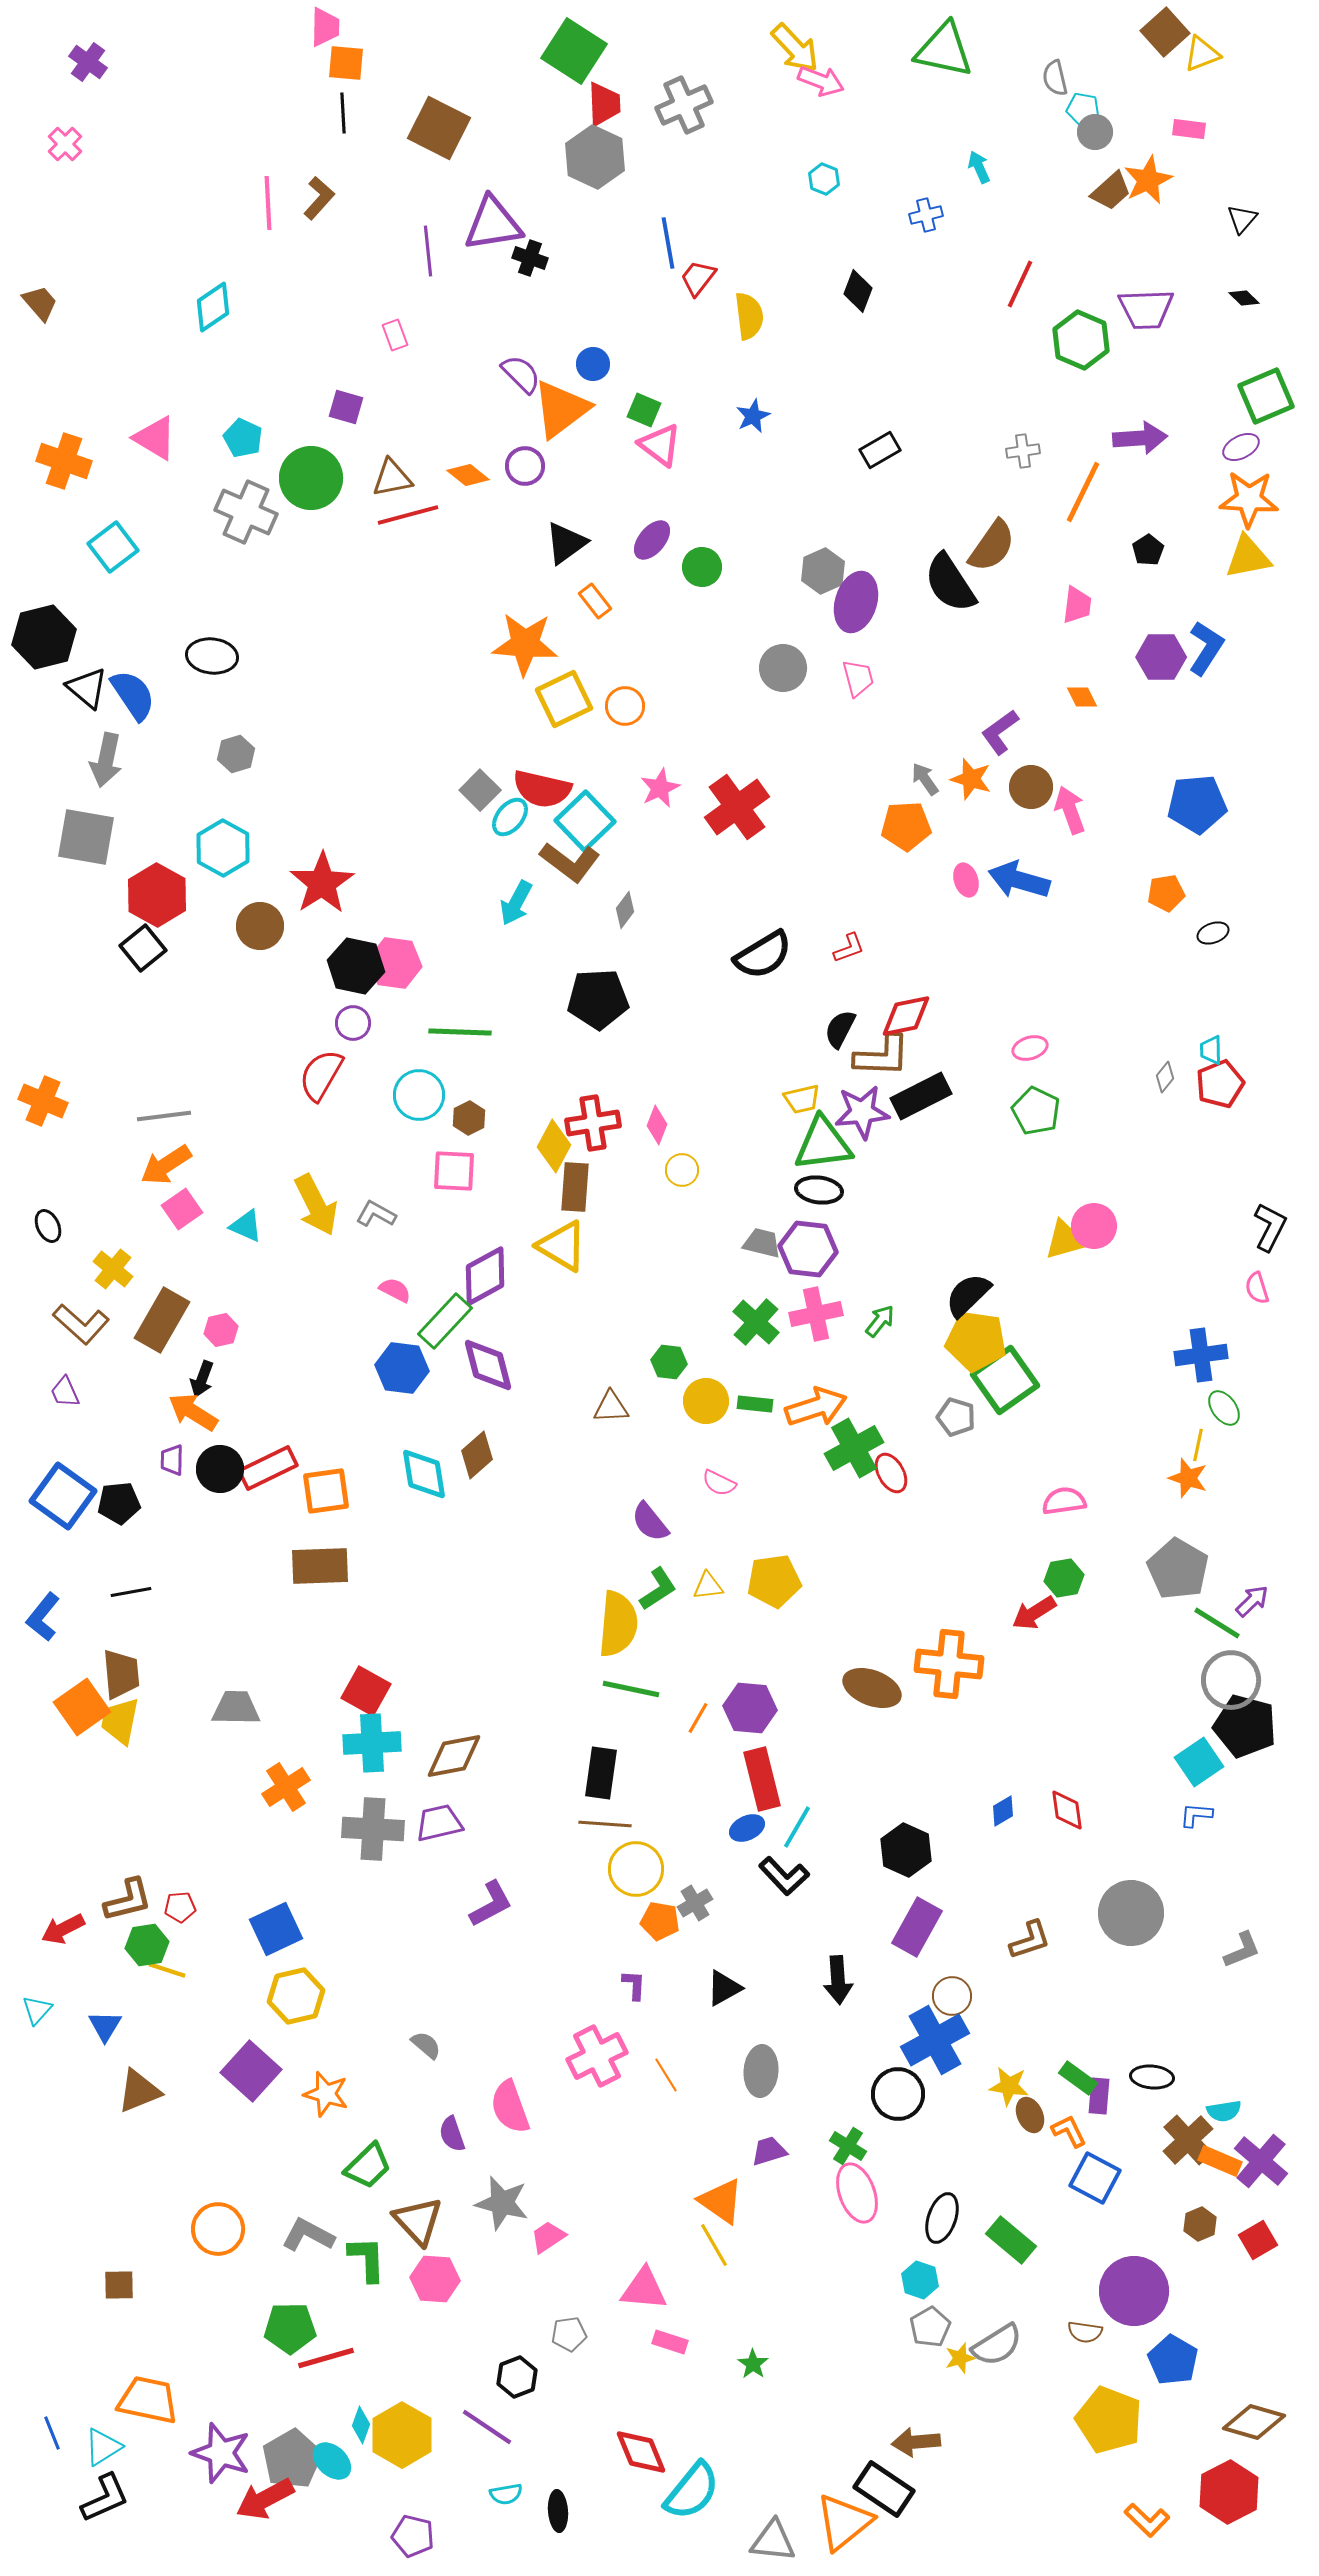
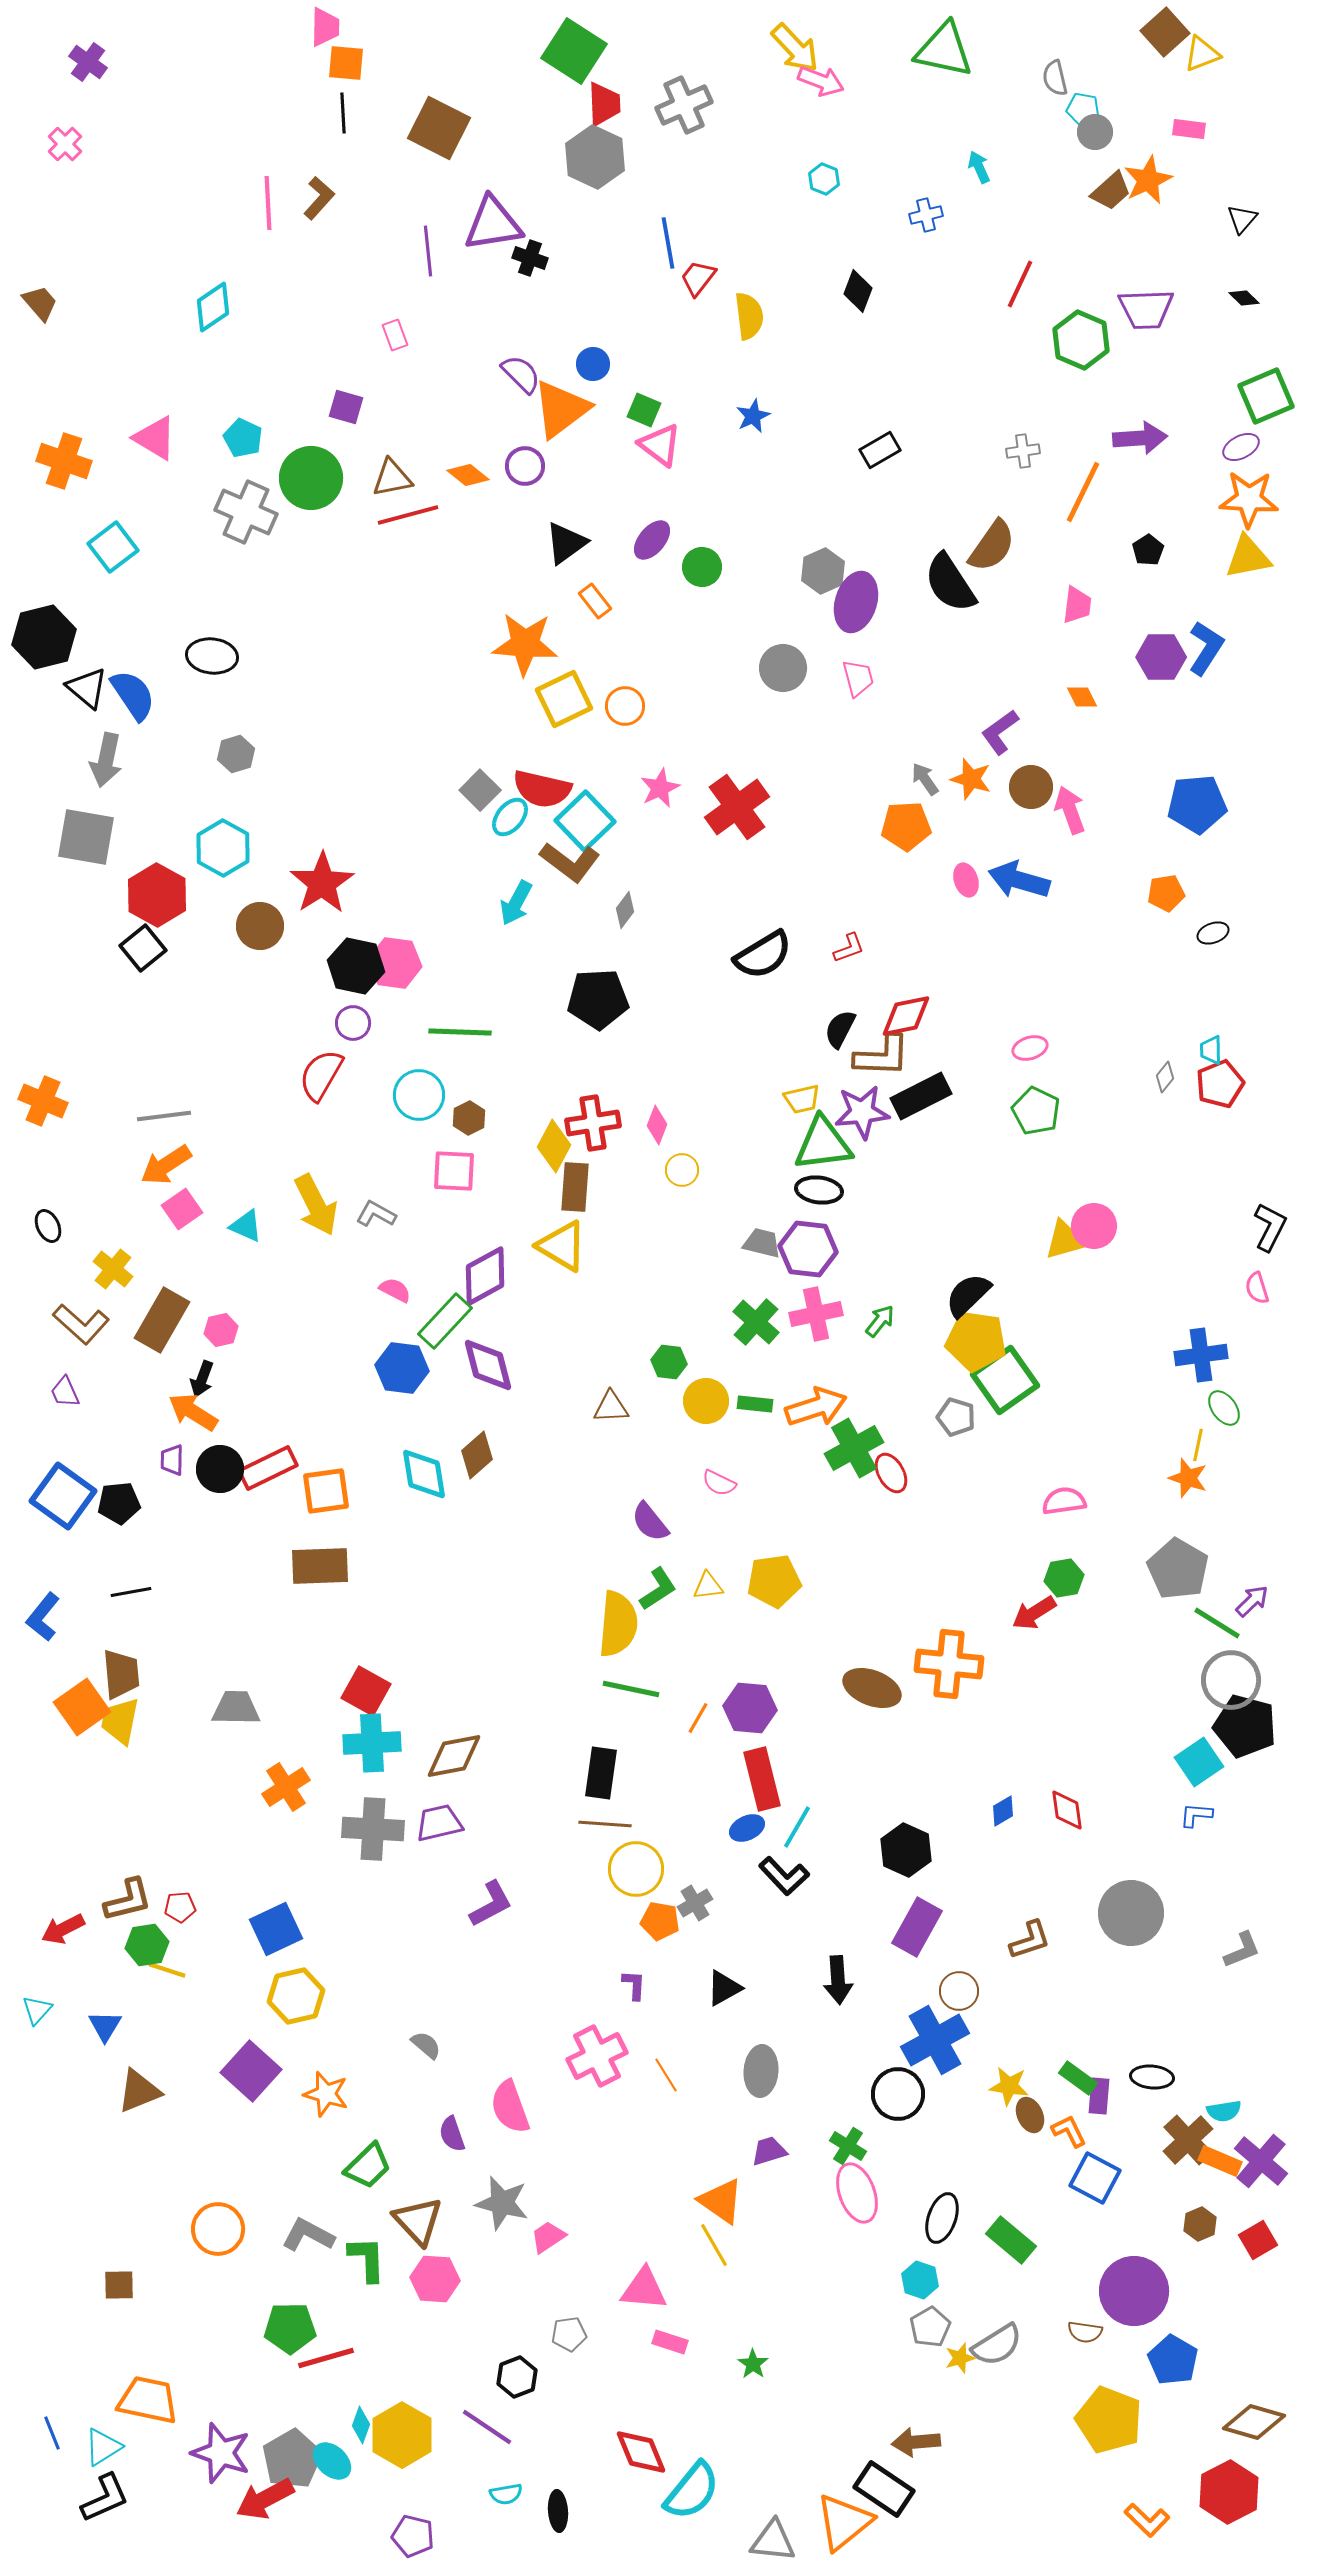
brown circle at (952, 1996): moved 7 px right, 5 px up
